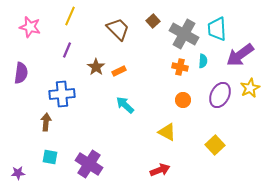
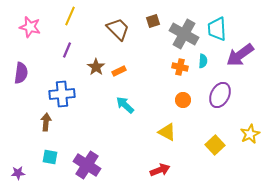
brown square: rotated 24 degrees clockwise
yellow star: moved 46 px down
purple cross: moved 2 px left, 1 px down
